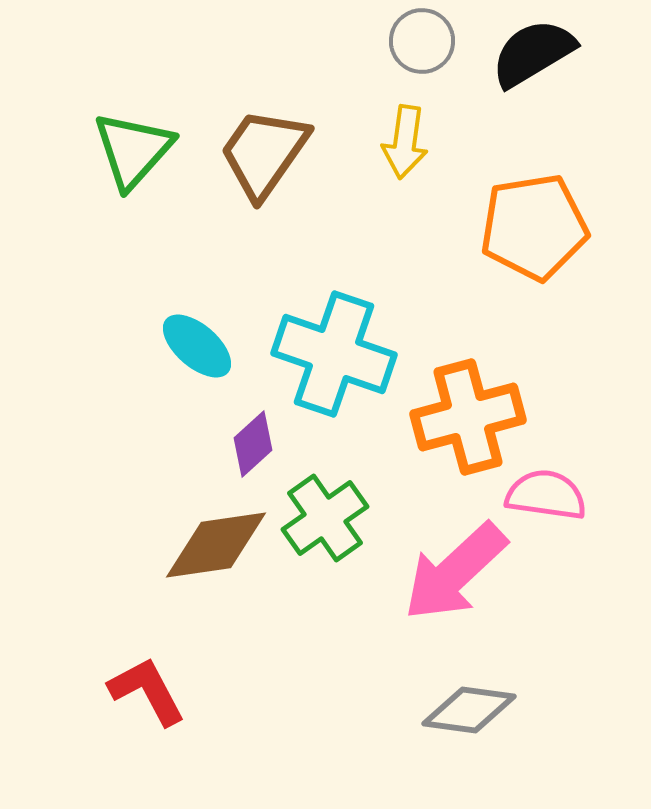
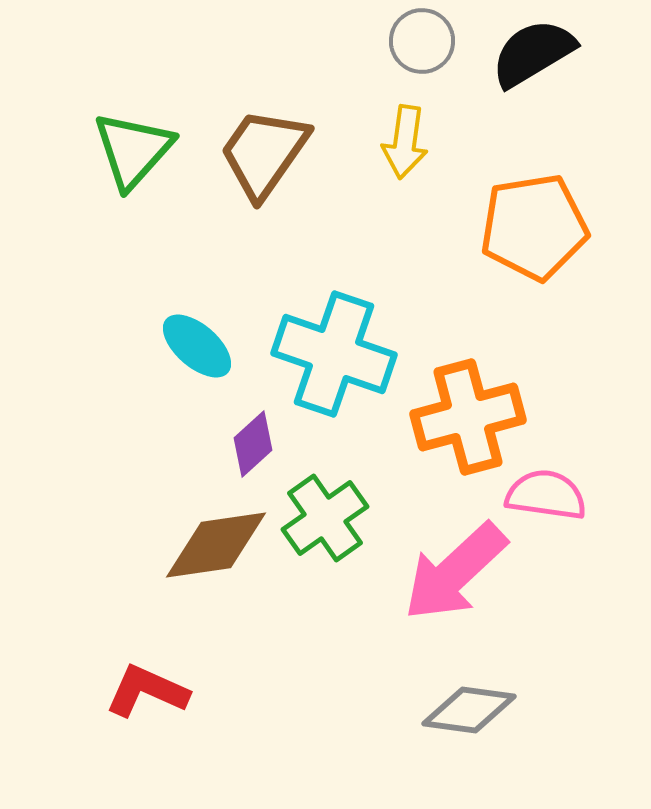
red L-shape: rotated 38 degrees counterclockwise
